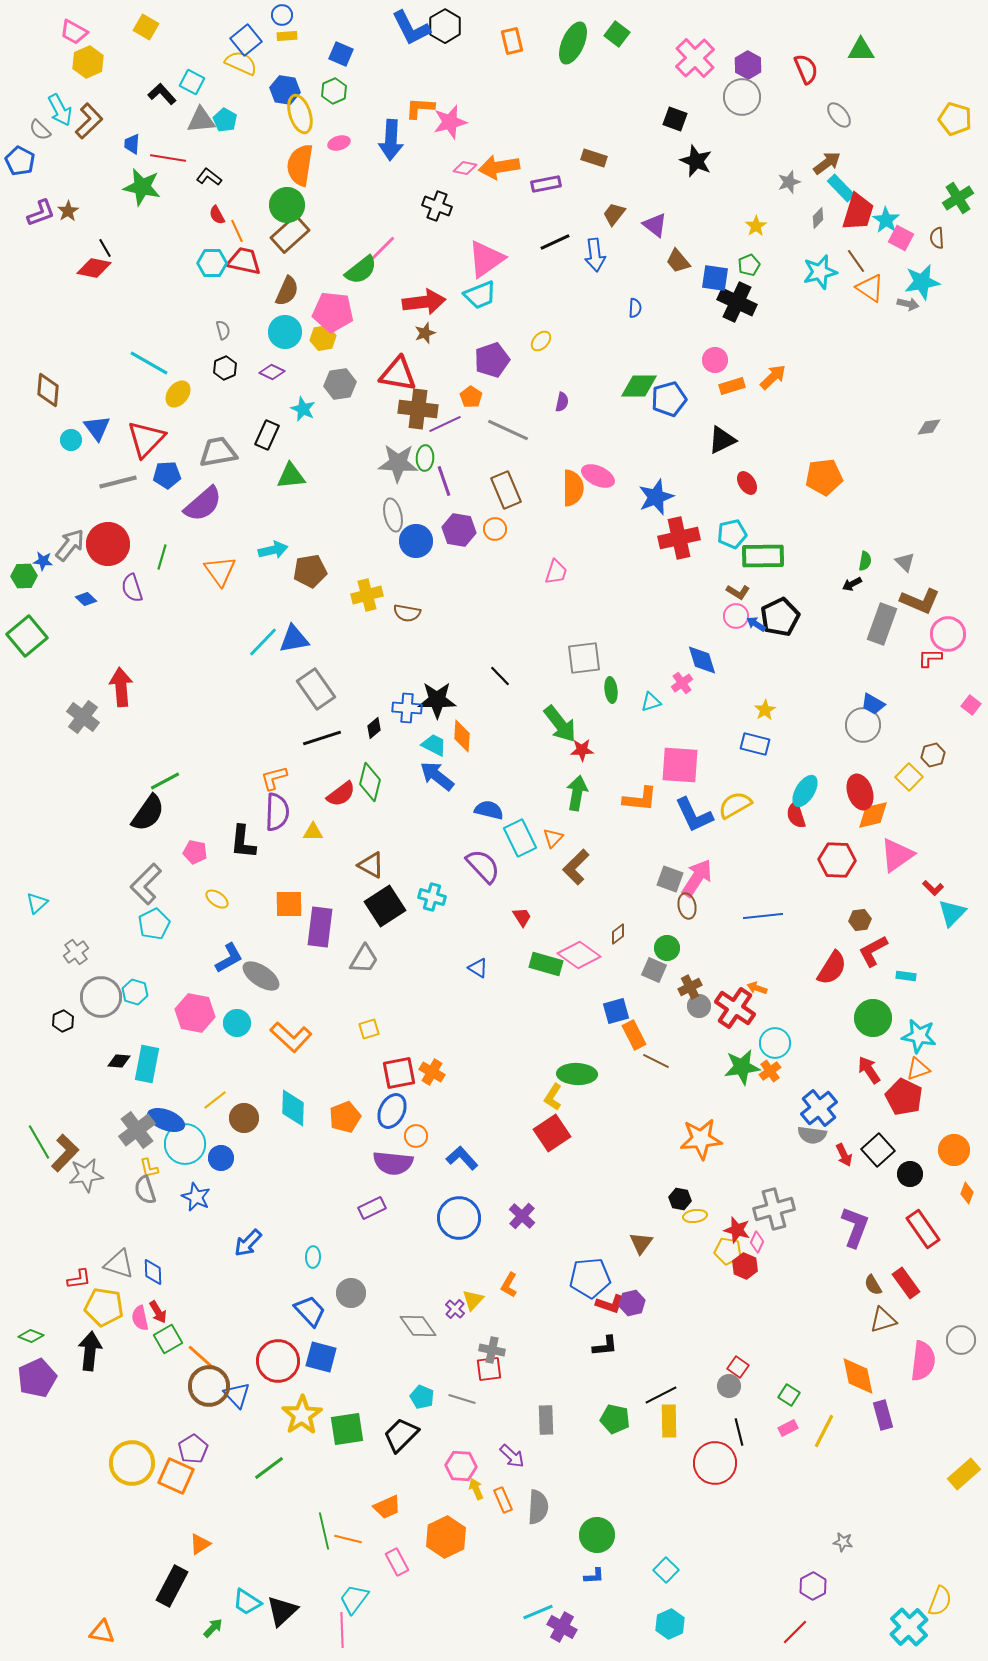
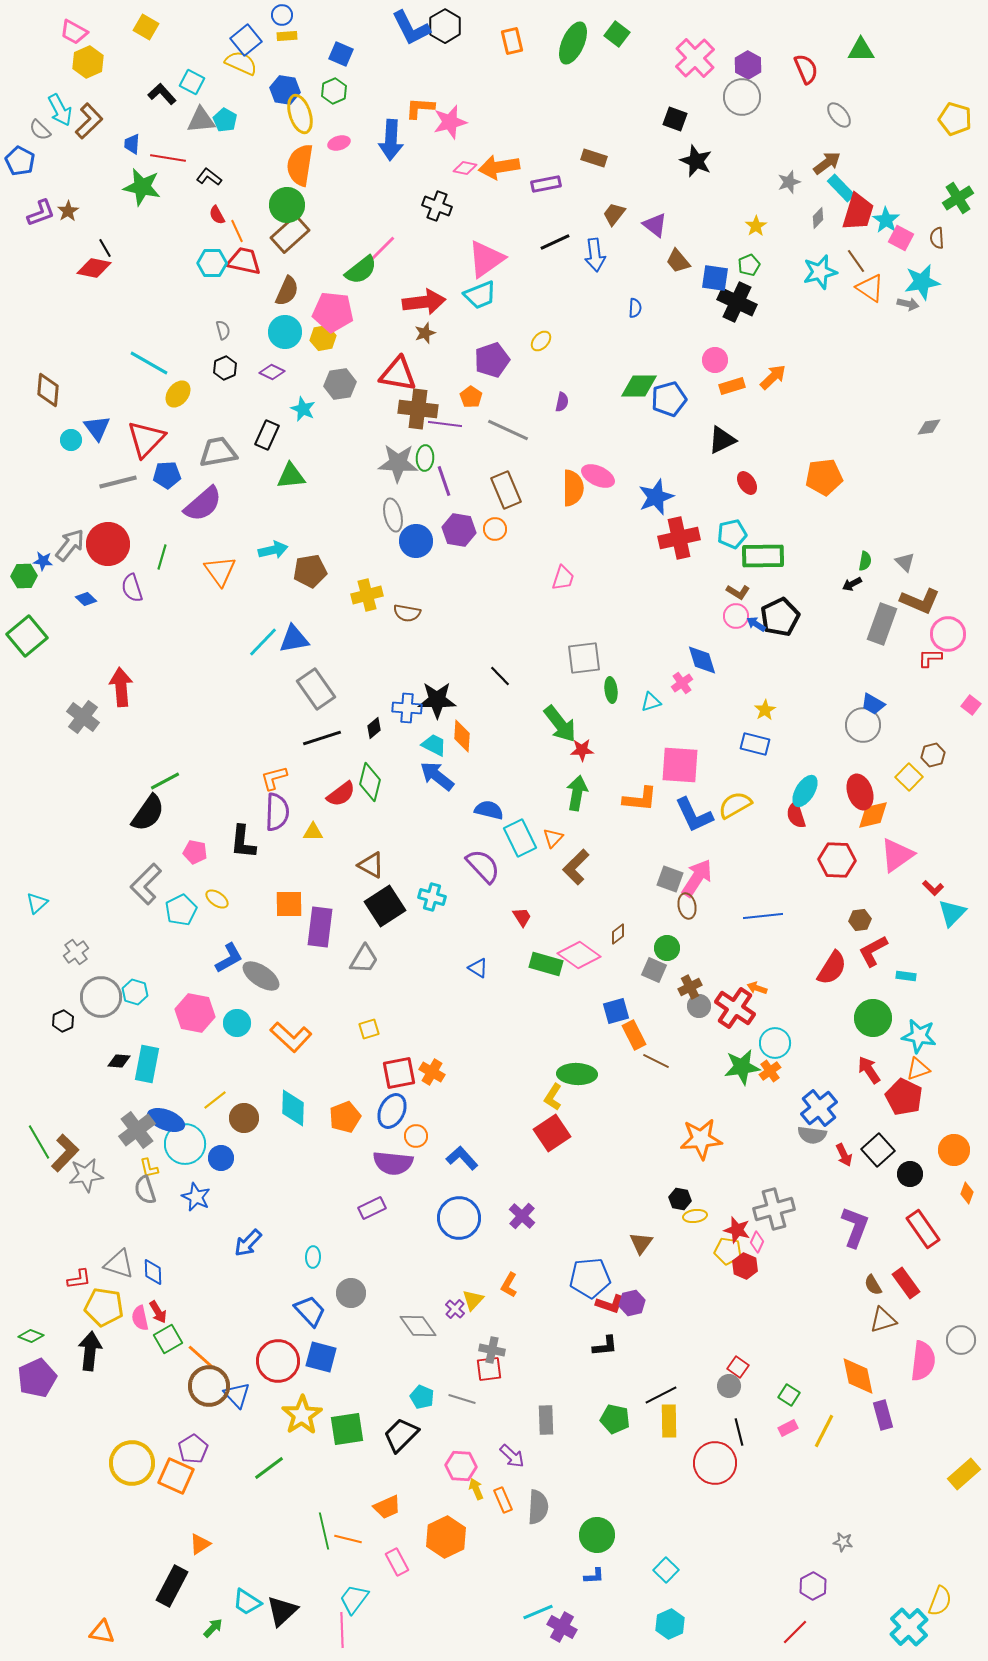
purple line at (445, 424): rotated 32 degrees clockwise
pink trapezoid at (556, 572): moved 7 px right, 6 px down
cyan pentagon at (154, 924): moved 27 px right, 14 px up
